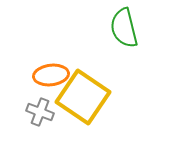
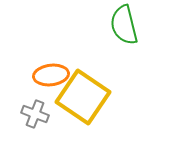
green semicircle: moved 3 px up
gray cross: moved 5 px left, 2 px down
